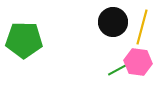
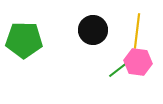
black circle: moved 20 px left, 8 px down
yellow line: moved 5 px left, 4 px down; rotated 8 degrees counterclockwise
green line: rotated 10 degrees counterclockwise
